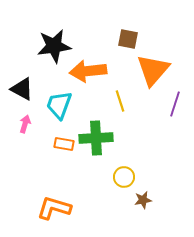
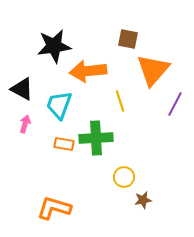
purple line: rotated 10 degrees clockwise
